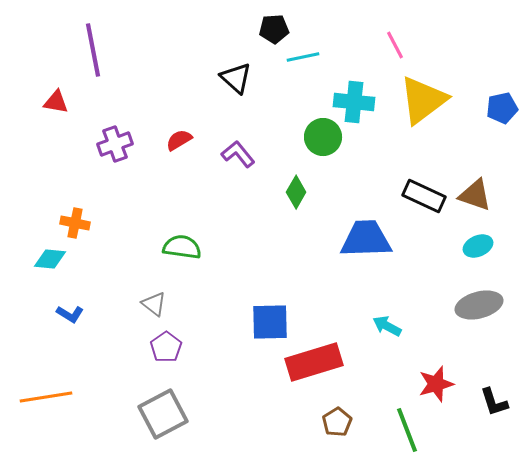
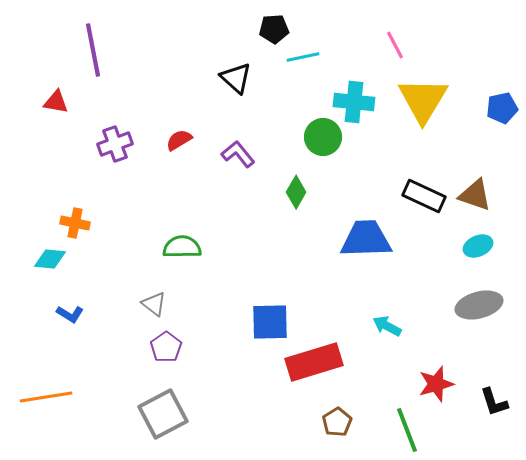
yellow triangle: rotated 22 degrees counterclockwise
green semicircle: rotated 9 degrees counterclockwise
